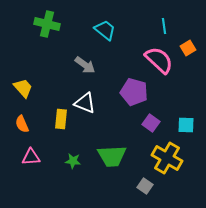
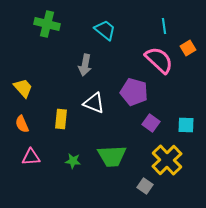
gray arrow: rotated 65 degrees clockwise
white triangle: moved 9 px right
yellow cross: moved 2 px down; rotated 16 degrees clockwise
